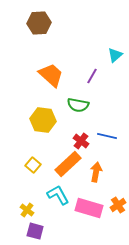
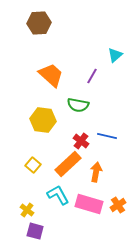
pink rectangle: moved 4 px up
